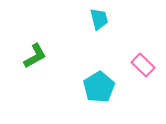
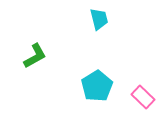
pink rectangle: moved 32 px down
cyan pentagon: moved 2 px left, 1 px up
